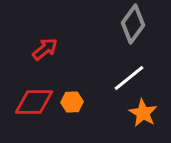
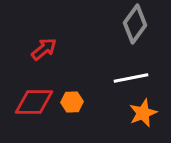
gray diamond: moved 2 px right
red arrow: moved 1 px left
white line: moved 2 px right; rotated 28 degrees clockwise
orange star: rotated 20 degrees clockwise
